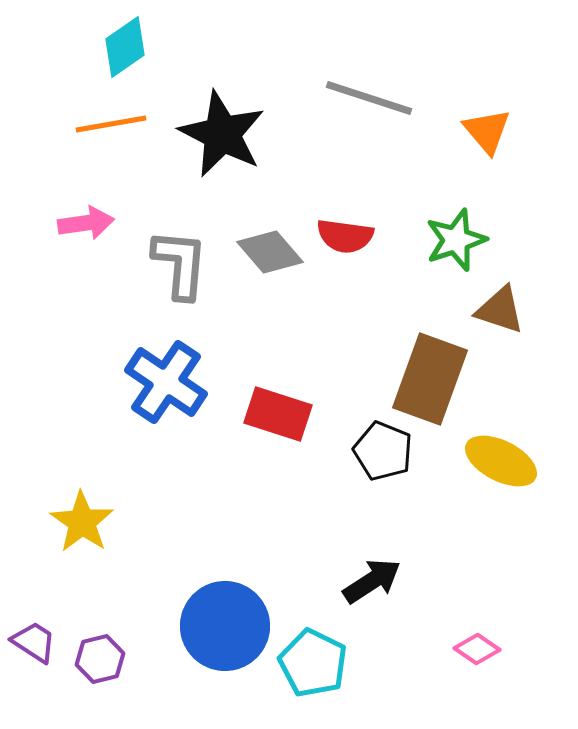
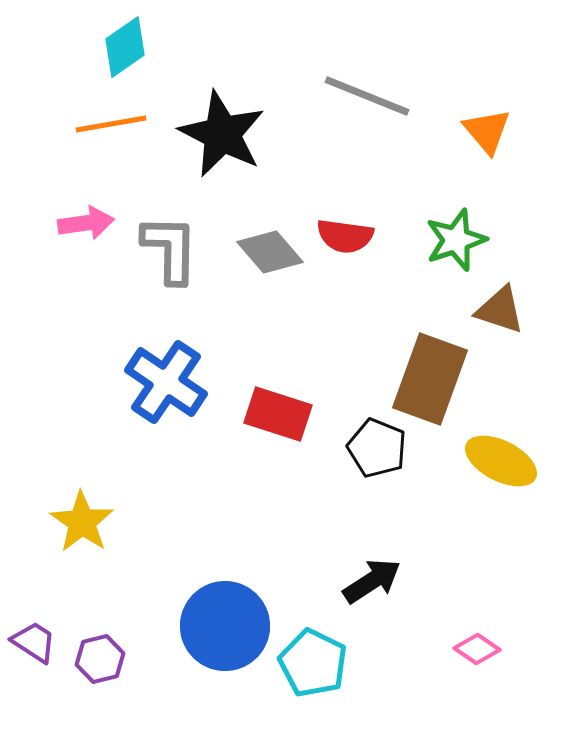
gray line: moved 2 px left, 2 px up; rotated 4 degrees clockwise
gray L-shape: moved 10 px left, 15 px up; rotated 4 degrees counterclockwise
black pentagon: moved 6 px left, 3 px up
